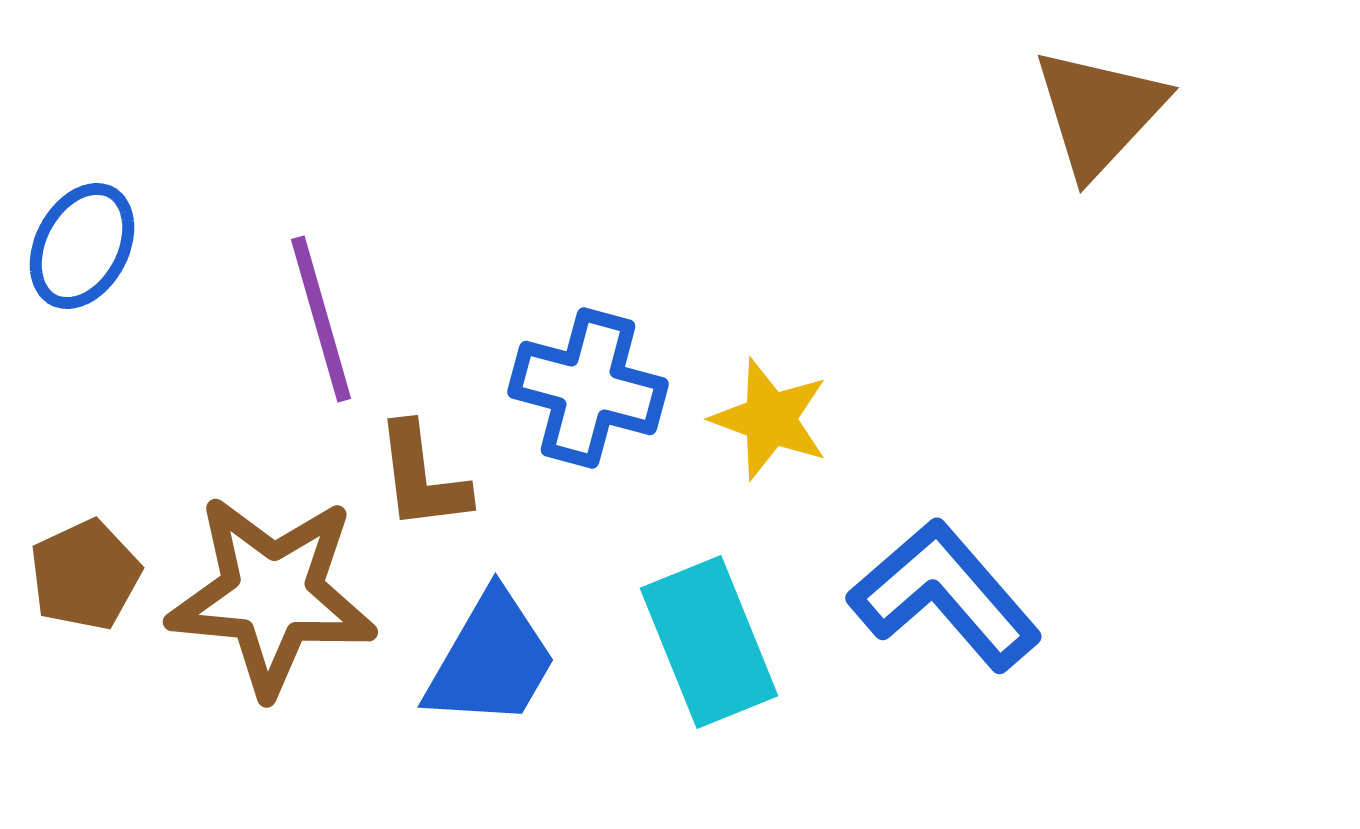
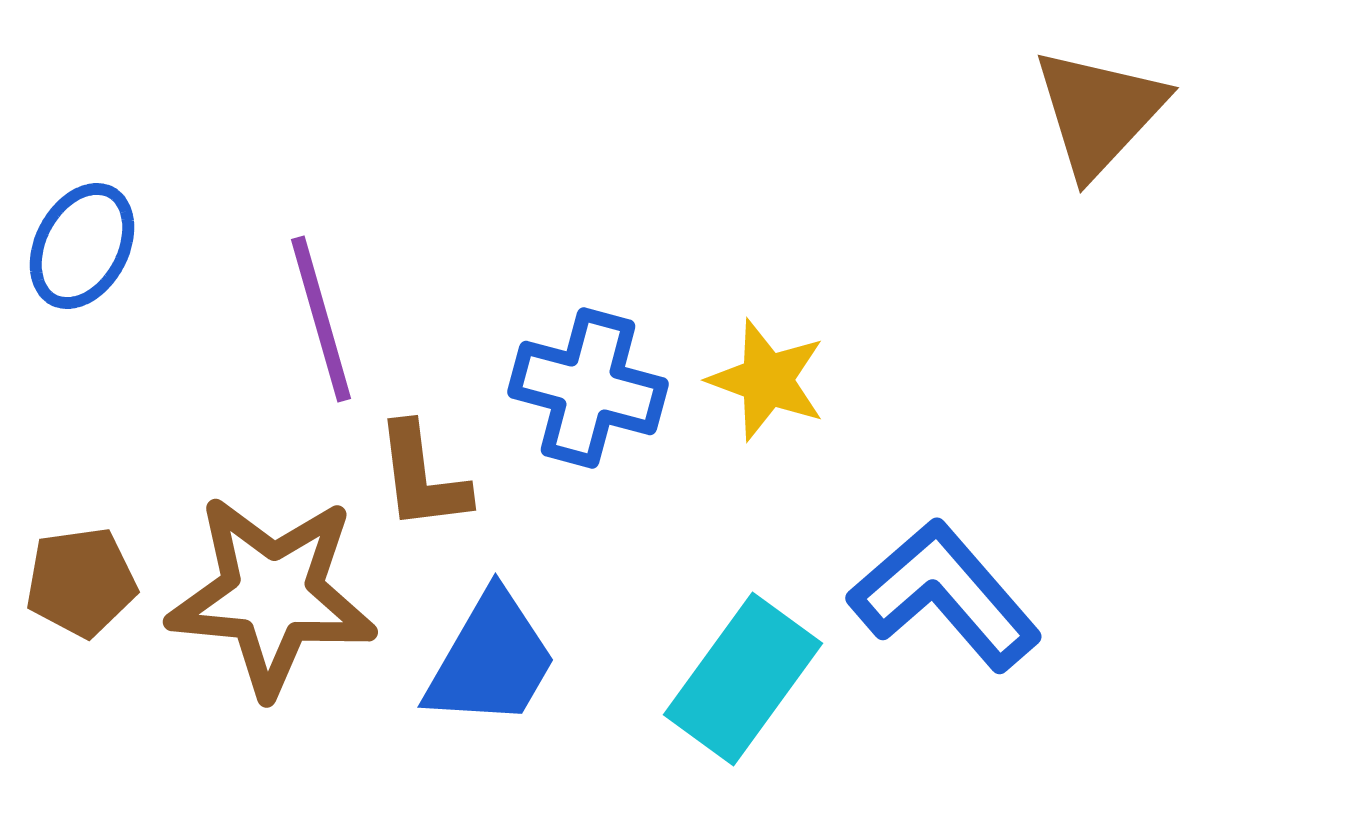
yellow star: moved 3 px left, 39 px up
brown pentagon: moved 4 px left, 7 px down; rotated 17 degrees clockwise
cyan rectangle: moved 34 px right, 37 px down; rotated 58 degrees clockwise
